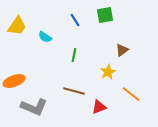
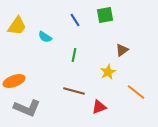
orange line: moved 5 px right, 2 px up
gray L-shape: moved 7 px left, 1 px down
